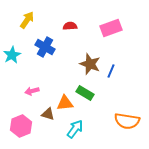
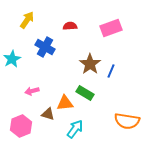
cyan star: moved 4 px down
brown star: rotated 15 degrees clockwise
